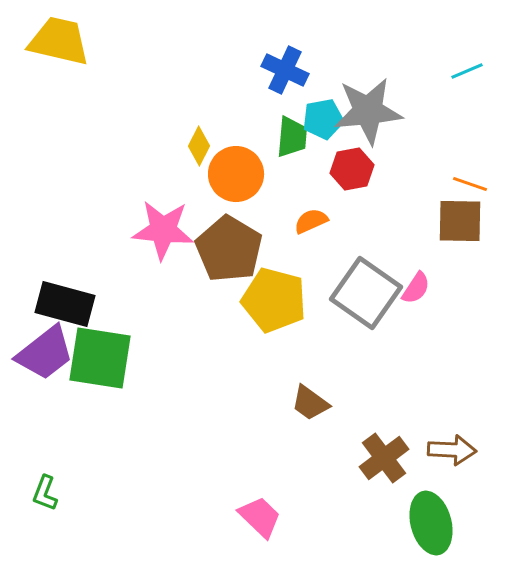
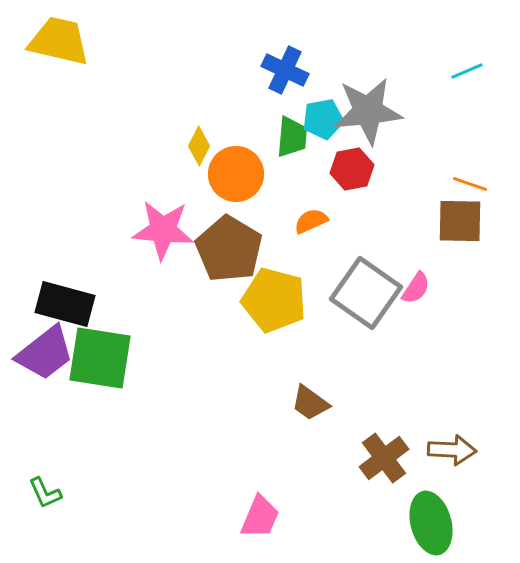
green L-shape: rotated 45 degrees counterclockwise
pink trapezoid: rotated 69 degrees clockwise
